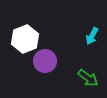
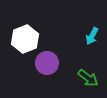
purple circle: moved 2 px right, 2 px down
